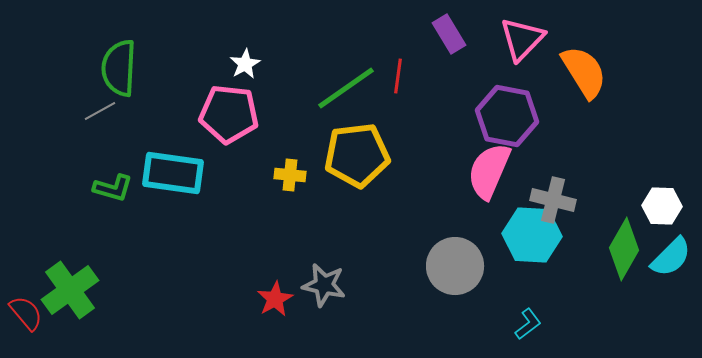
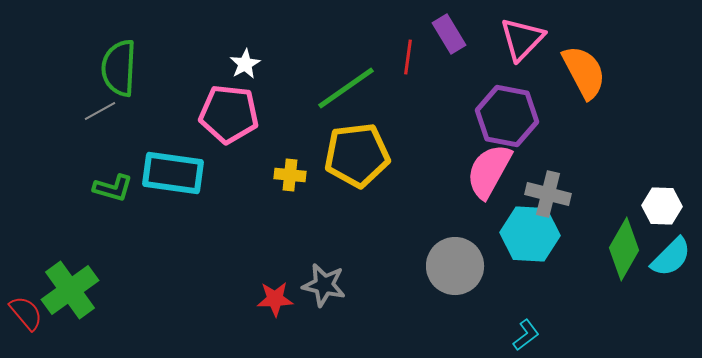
orange semicircle: rotated 4 degrees clockwise
red line: moved 10 px right, 19 px up
pink semicircle: rotated 6 degrees clockwise
gray cross: moved 5 px left, 6 px up
cyan hexagon: moved 2 px left, 1 px up
red star: rotated 27 degrees clockwise
cyan L-shape: moved 2 px left, 11 px down
